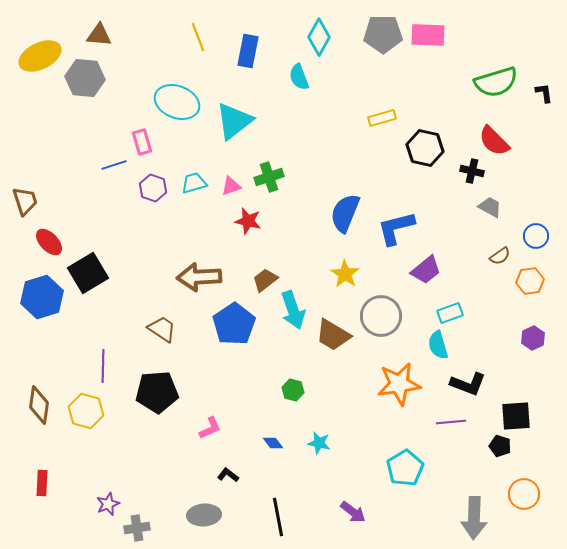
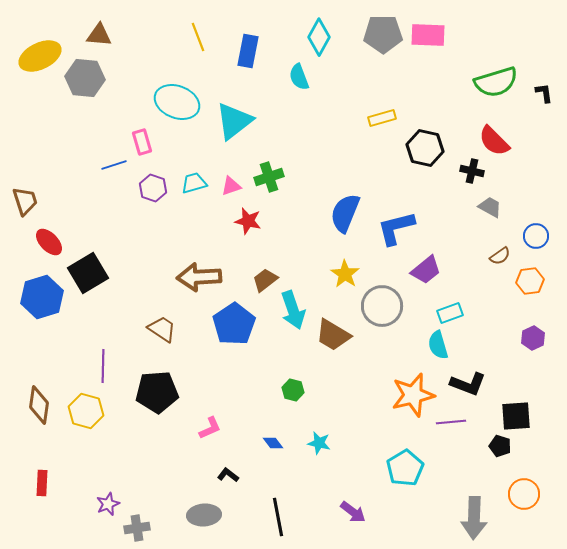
gray circle at (381, 316): moved 1 px right, 10 px up
orange star at (399, 384): moved 14 px right, 11 px down; rotated 6 degrees counterclockwise
